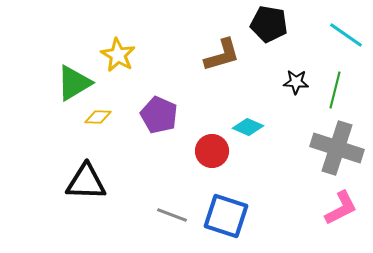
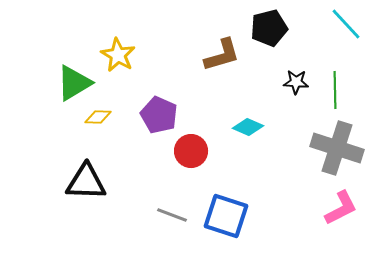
black pentagon: moved 4 px down; rotated 24 degrees counterclockwise
cyan line: moved 11 px up; rotated 12 degrees clockwise
green line: rotated 15 degrees counterclockwise
red circle: moved 21 px left
